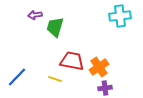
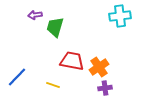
yellow line: moved 2 px left, 6 px down
